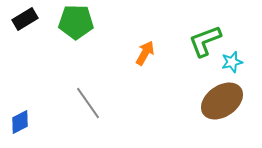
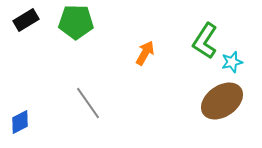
black rectangle: moved 1 px right, 1 px down
green L-shape: rotated 36 degrees counterclockwise
